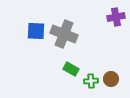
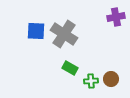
gray cross: rotated 12 degrees clockwise
green rectangle: moved 1 px left, 1 px up
